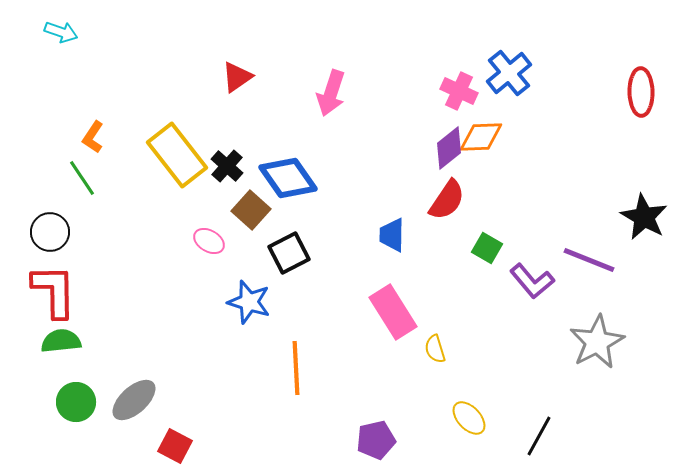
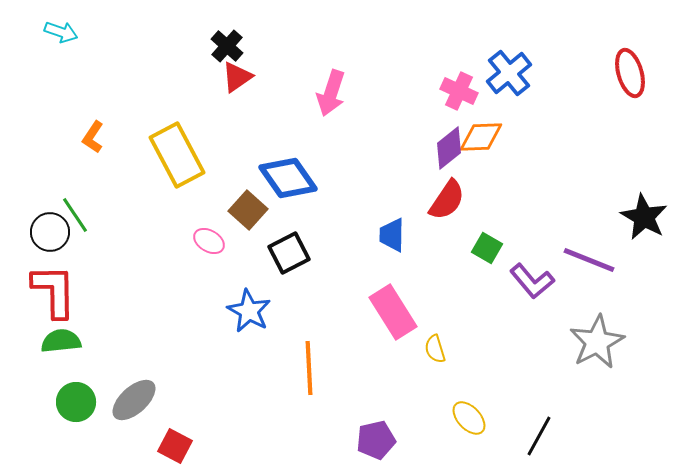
red ellipse: moved 11 px left, 19 px up; rotated 15 degrees counterclockwise
yellow rectangle: rotated 10 degrees clockwise
black cross: moved 120 px up
green line: moved 7 px left, 37 px down
brown square: moved 3 px left
blue star: moved 9 px down; rotated 12 degrees clockwise
orange line: moved 13 px right
